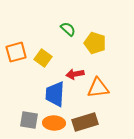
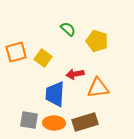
yellow pentagon: moved 2 px right, 2 px up
